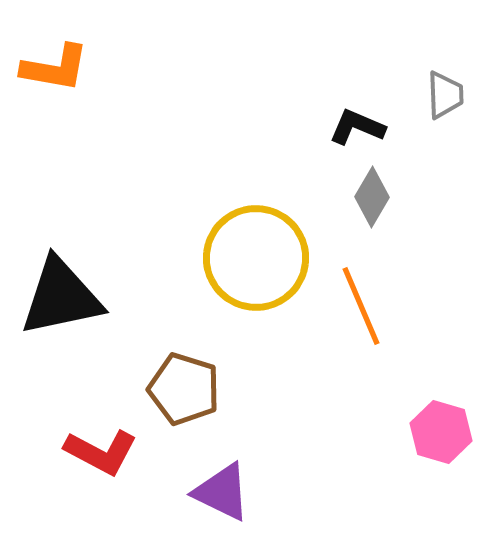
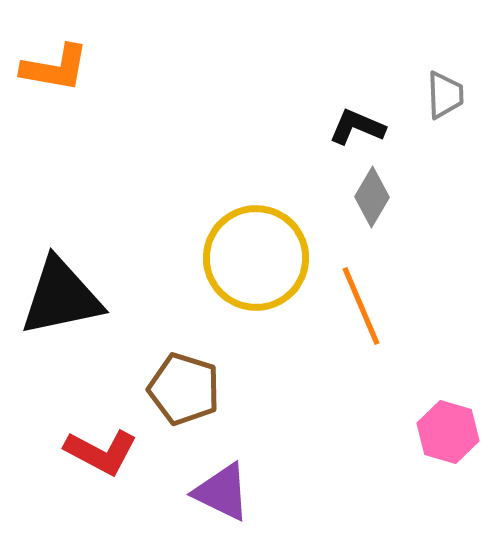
pink hexagon: moved 7 px right
